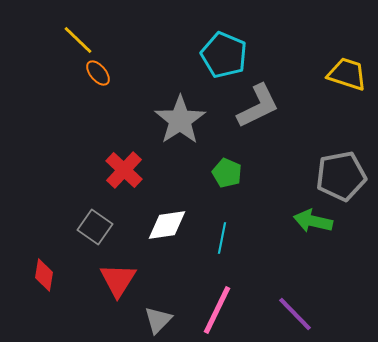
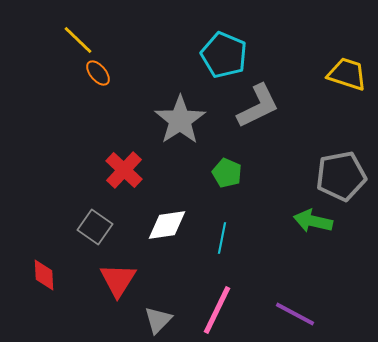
red diamond: rotated 12 degrees counterclockwise
purple line: rotated 18 degrees counterclockwise
